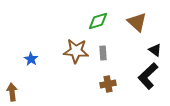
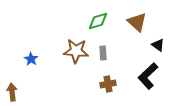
black triangle: moved 3 px right, 5 px up
